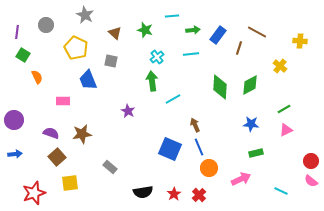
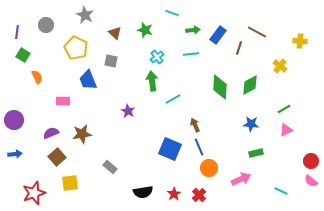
cyan line at (172, 16): moved 3 px up; rotated 24 degrees clockwise
purple semicircle at (51, 133): rotated 42 degrees counterclockwise
